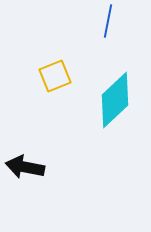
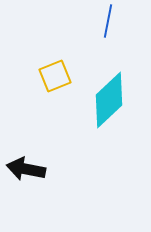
cyan diamond: moved 6 px left
black arrow: moved 1 px right, 2 px down
